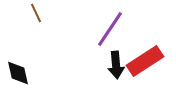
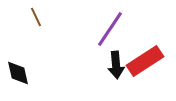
brown line: moved 4 px down
